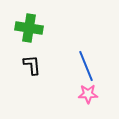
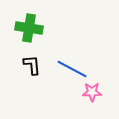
blue line: moved 14 px left, 3 px down; rotated 40 degrees counterclockwise
pink star: moved 4 px right, 2 px up
